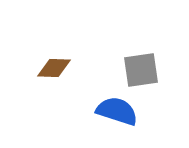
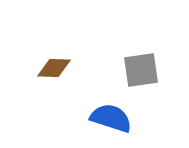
blue semicircle: moved 6 px left, 7 px down
